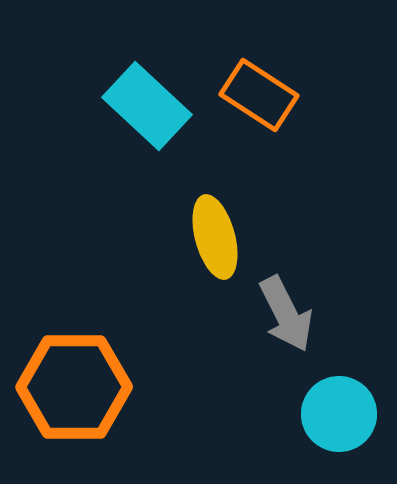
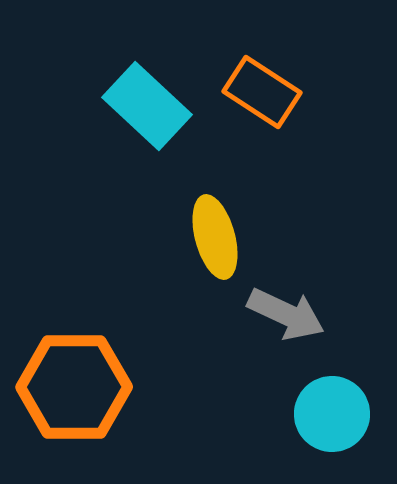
orange rectangle: moved 3 px right, 3 px up
gray arrow: rotated 38 degrees counterclockwise
cyan circle: moved 7 px left
